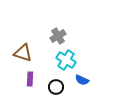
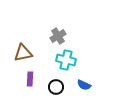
brown triangle: rotated 30 degrees counterclockwise
cyan cross: rotated 18 degrees counterclockwise
blue semicircle: moved 2 px right, 5 px down
